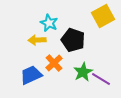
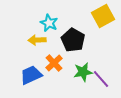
black pentagon: rotated 10 degrees clockwise
green star: rotated 18 degrees clockwise
purple line: rotated 18 degrees clockwise
